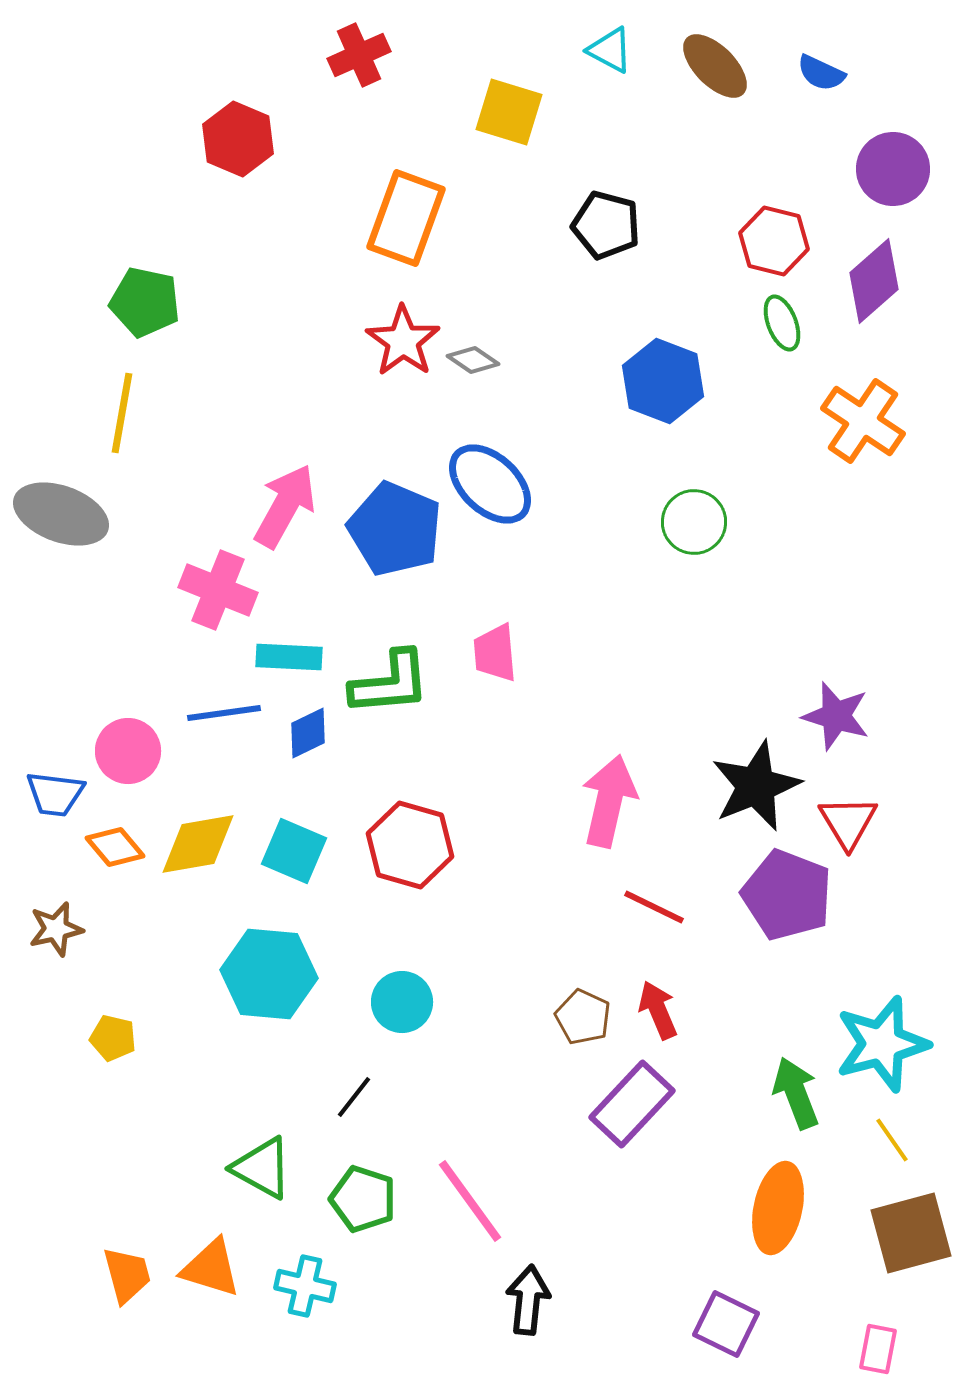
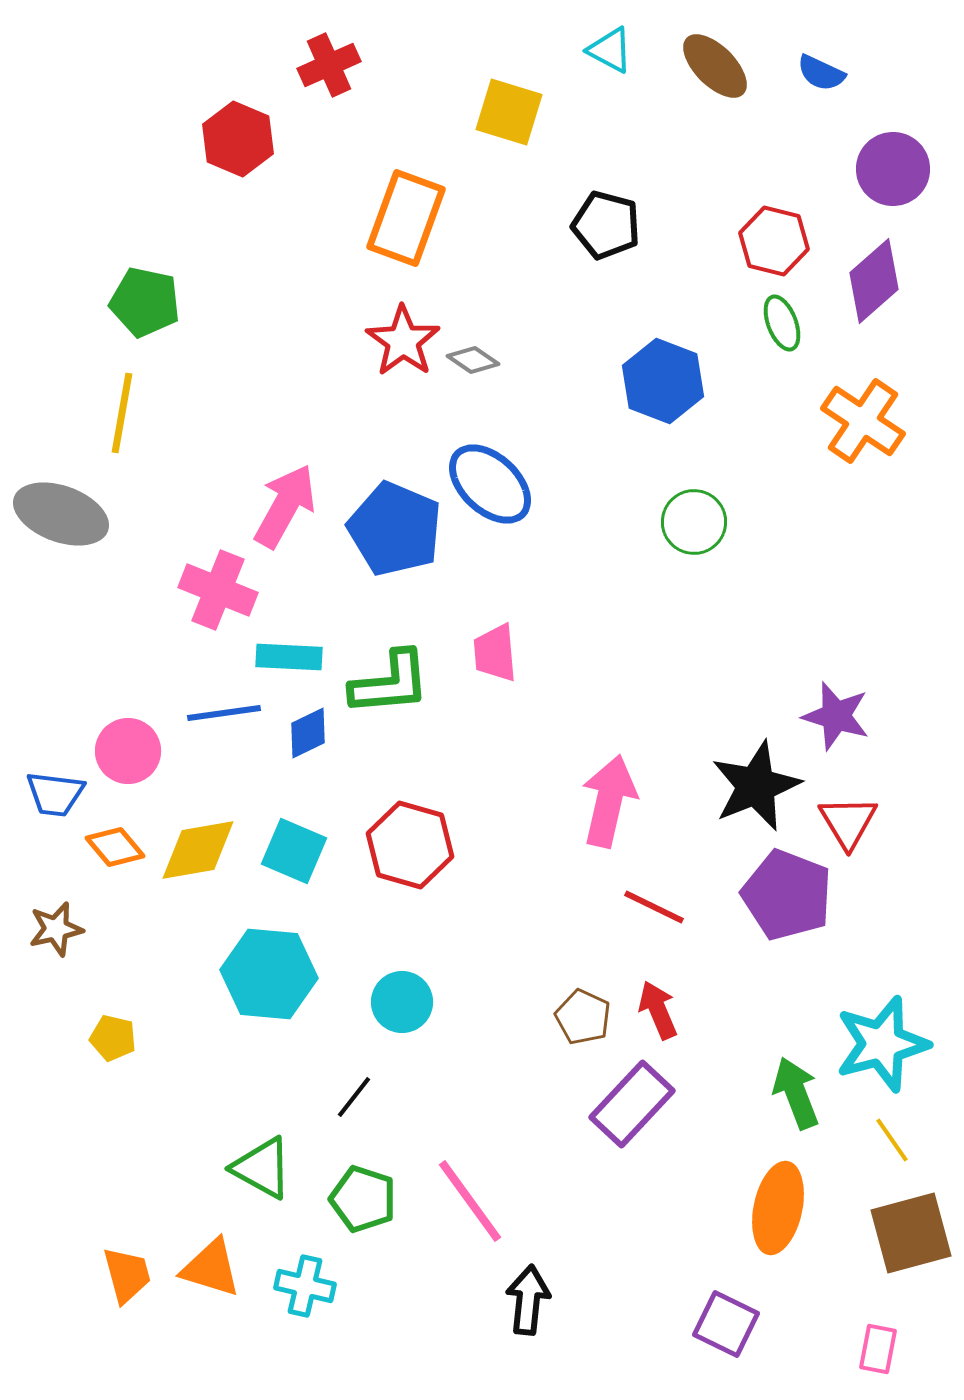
red cross at (359, 55): moved 30 px left, 10 px down
yellow diamond at (198, 844): moved 6 px down
